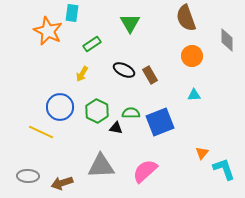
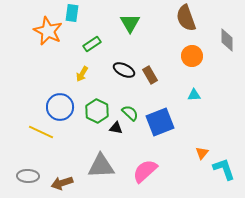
green semicircle: moved 1 px left; rotated 42 degrees clockwise
